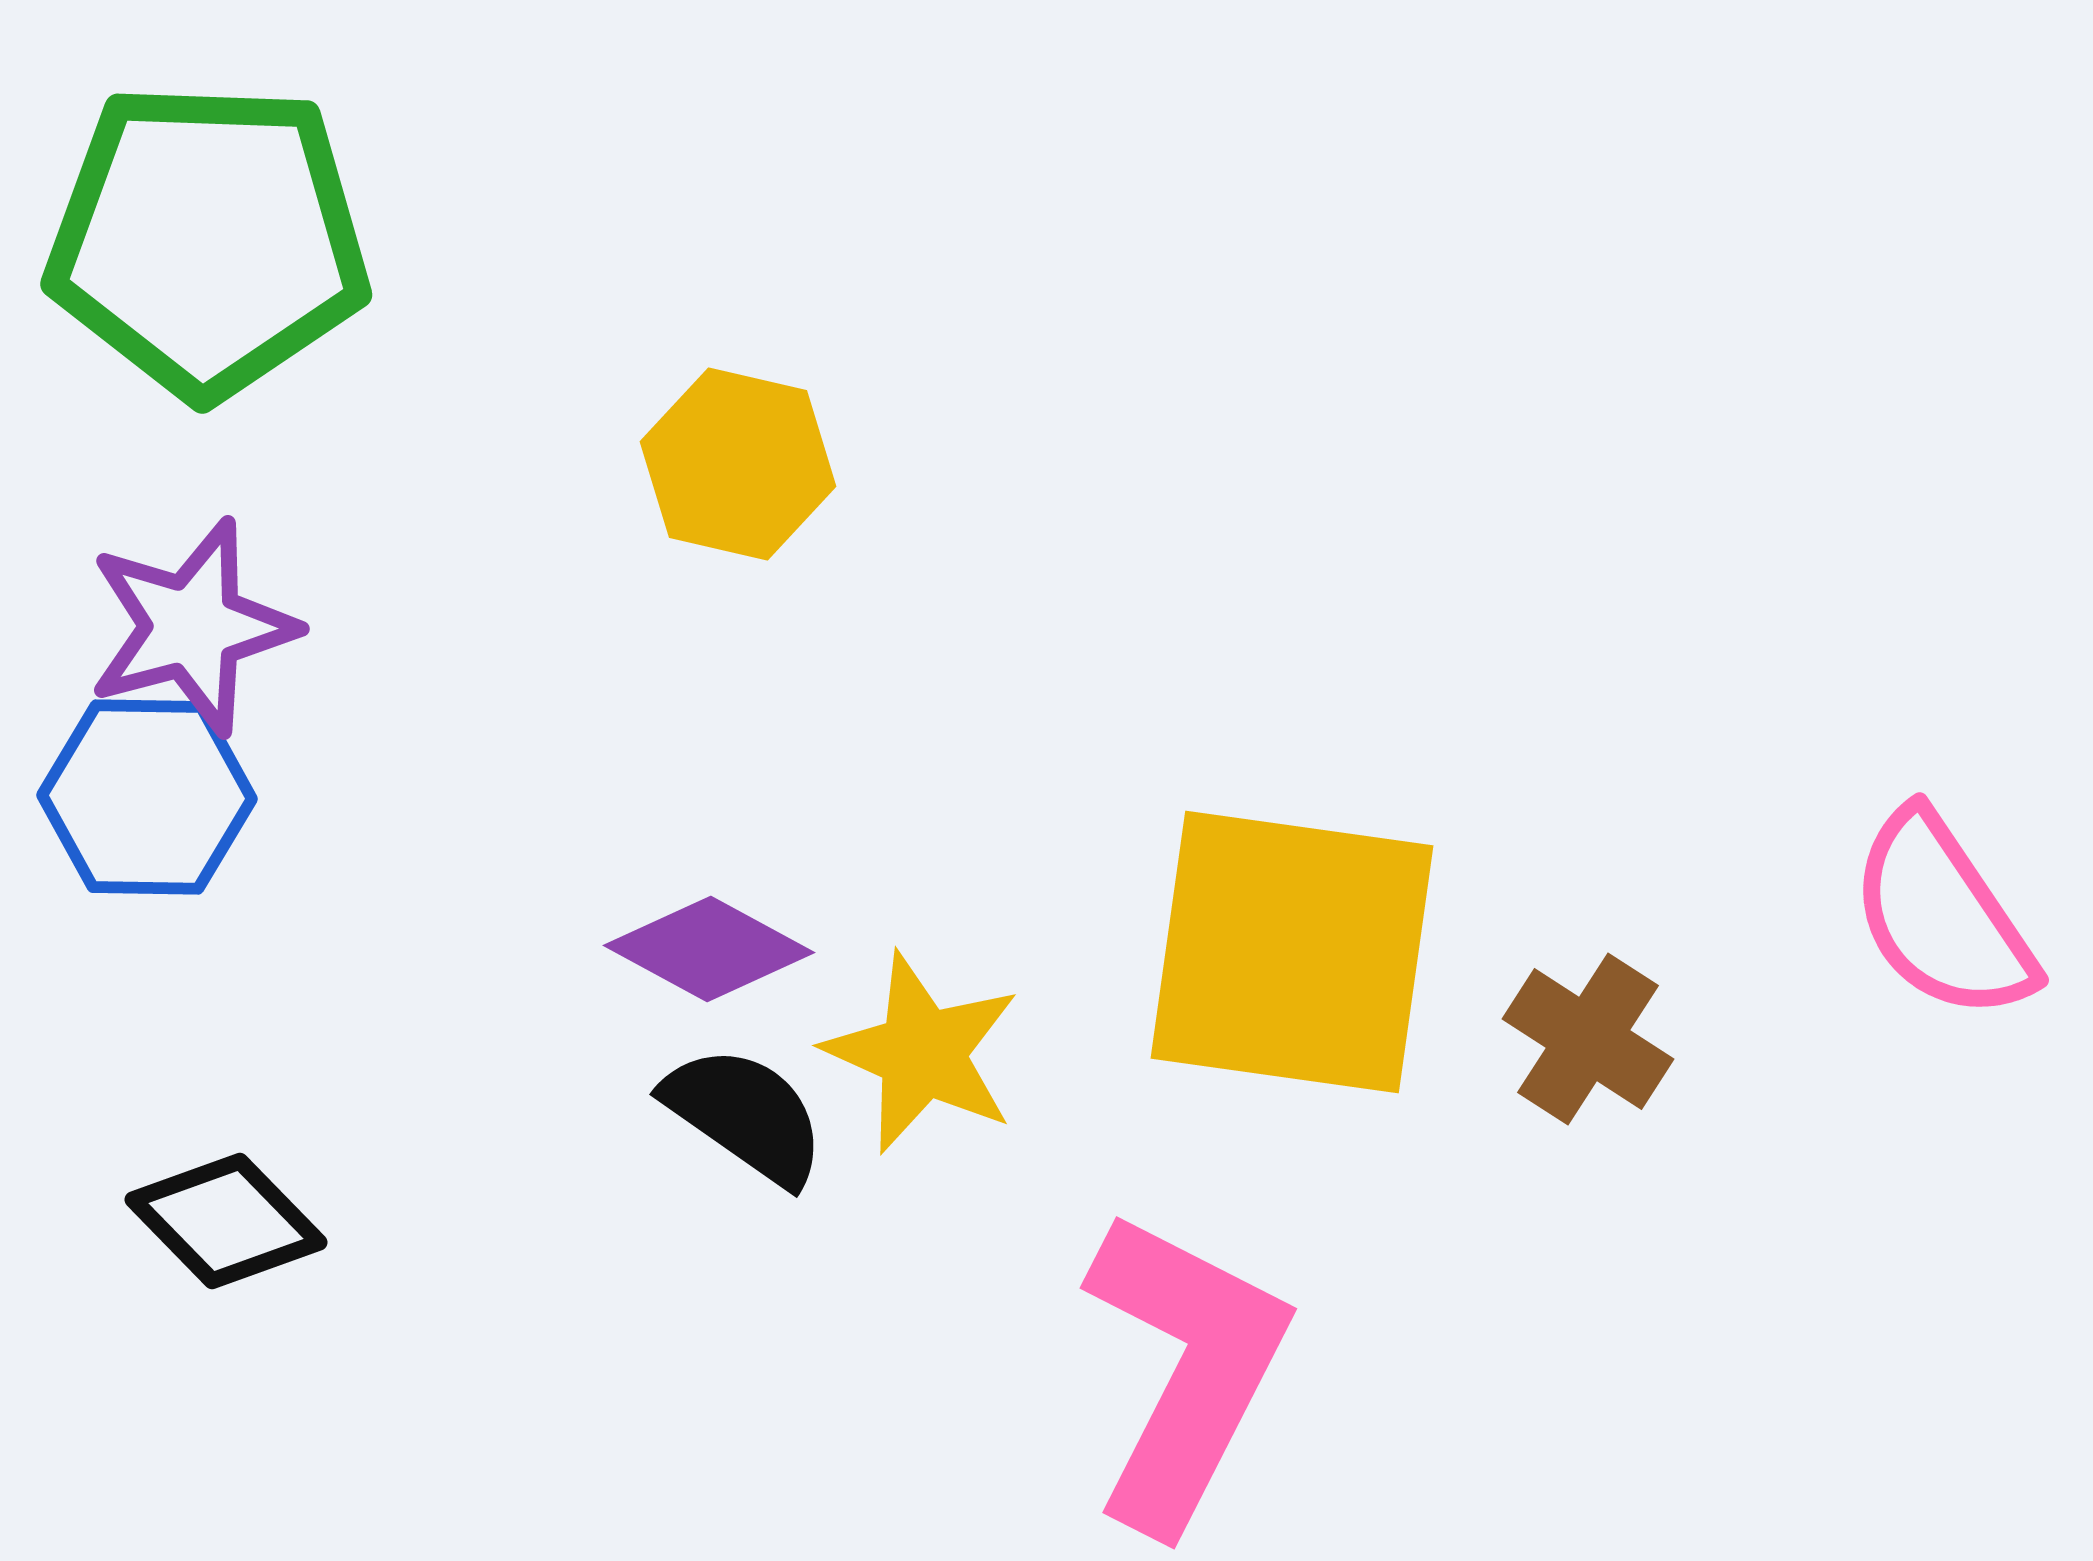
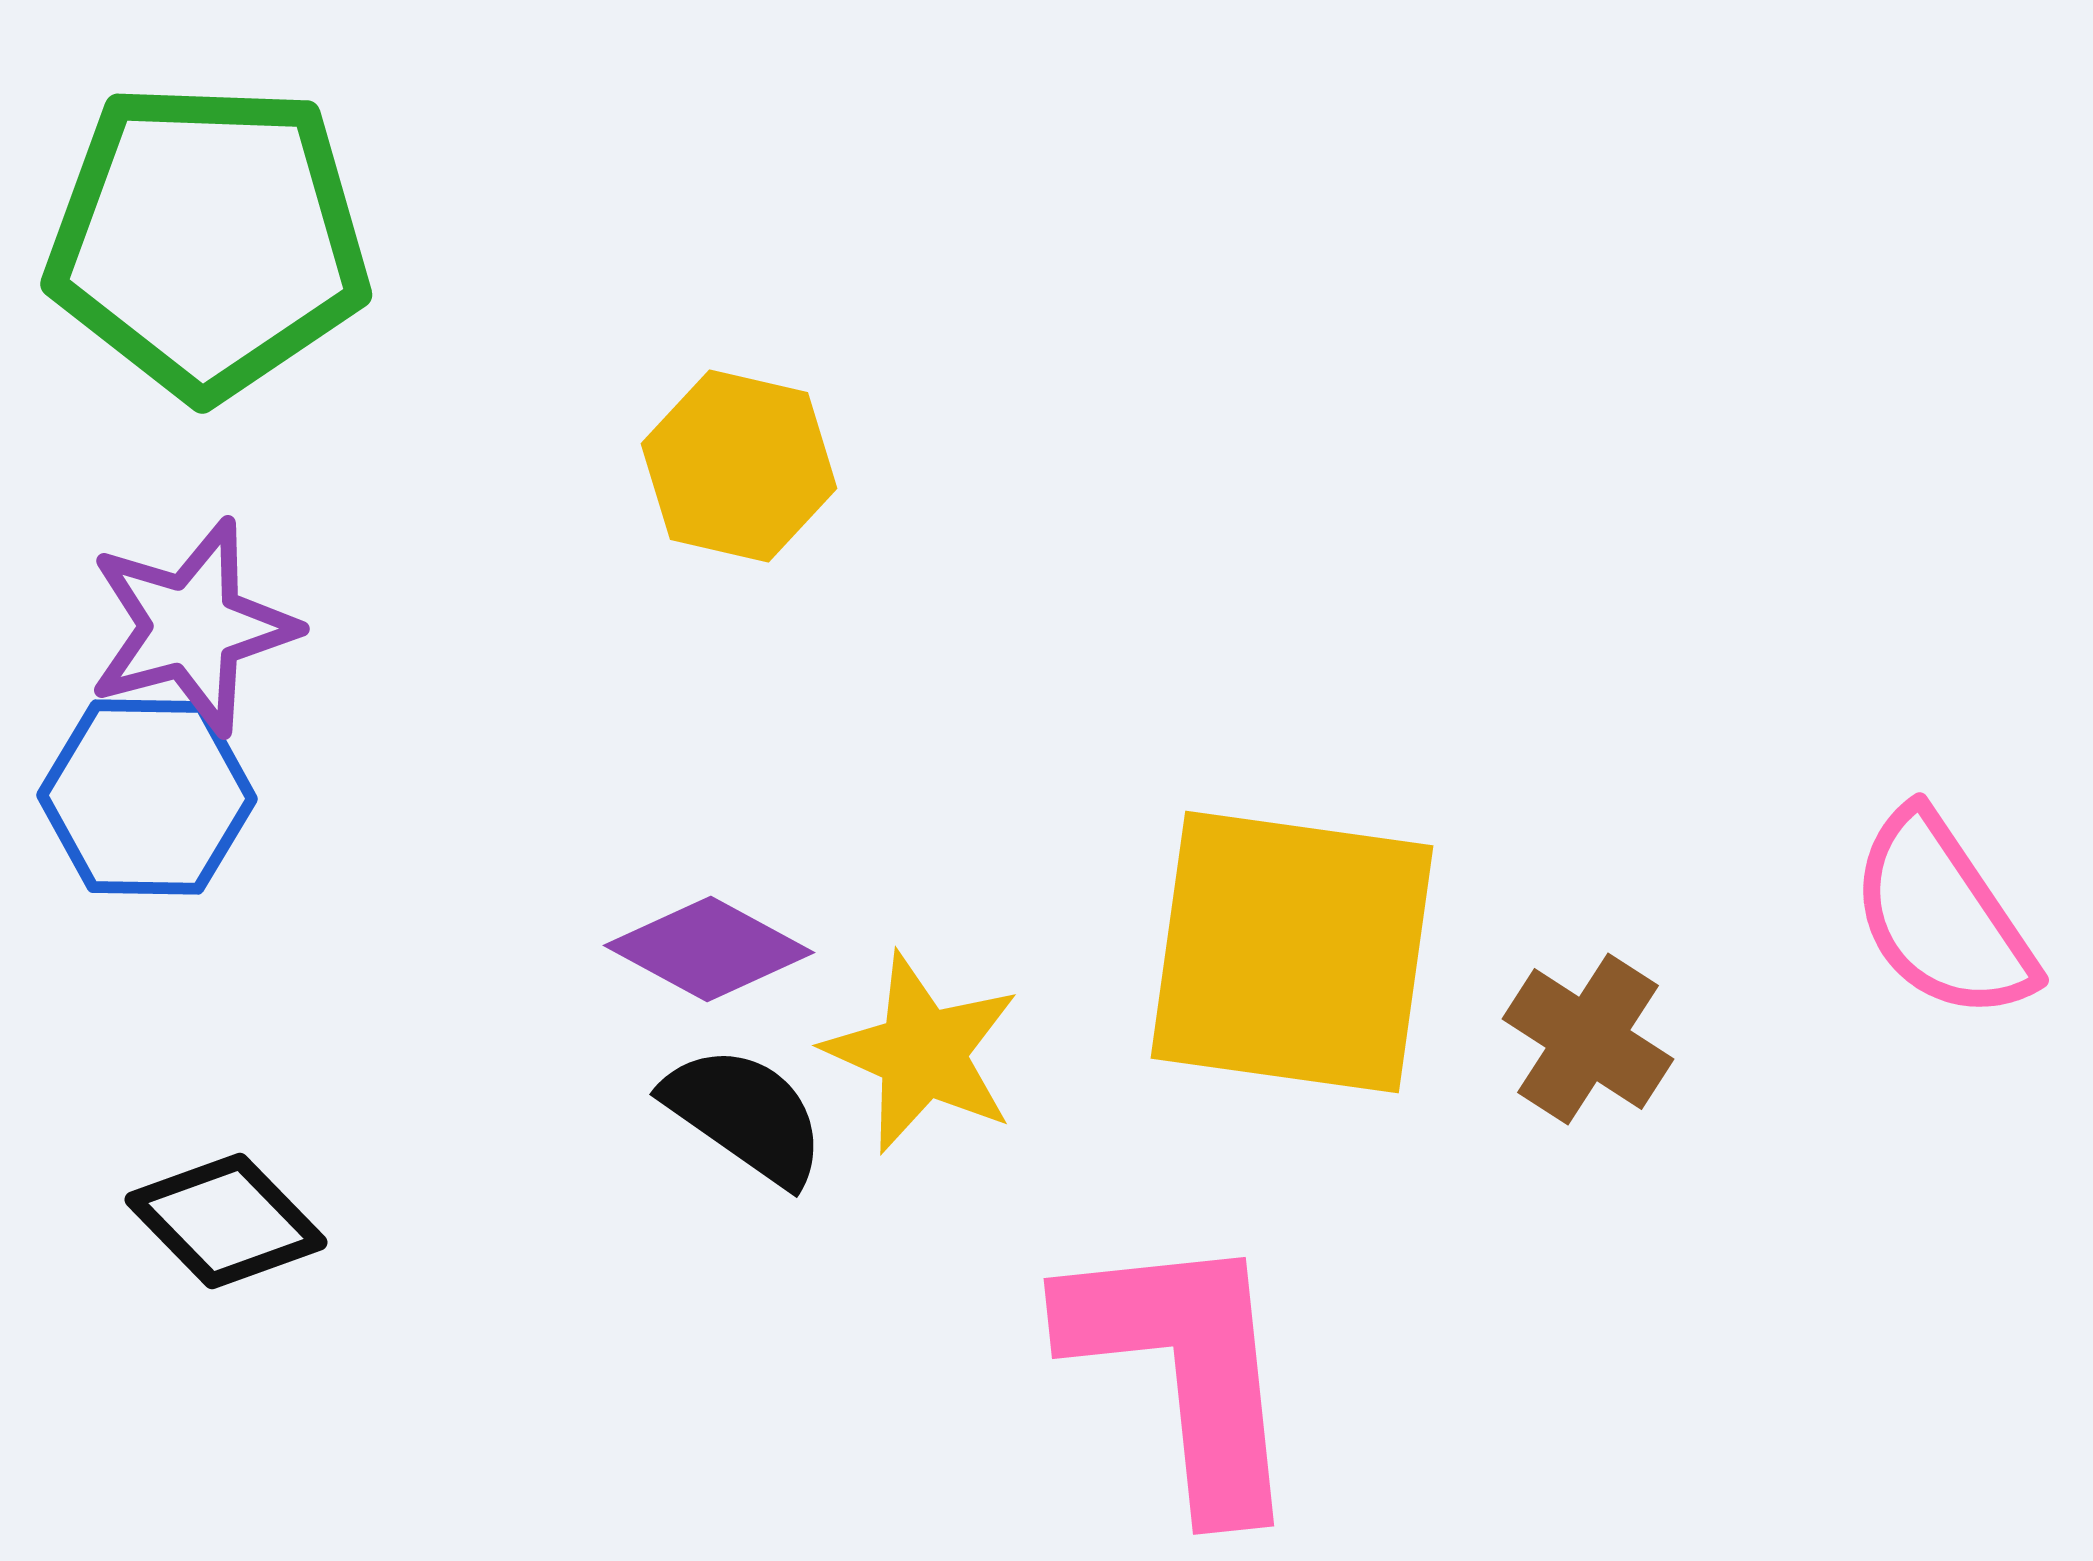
yellow hexagon: moved 1 px right, 2 px down
pink L-shape: rotated 33 degrees counterclockwise
